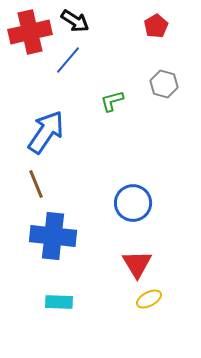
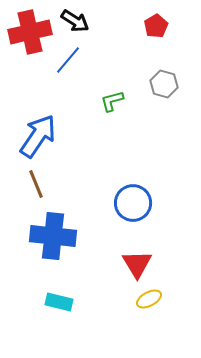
blue arrow: moved 8 px left, 4 px down
cyan rectangle: rotated 12 degrees clockwise
